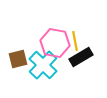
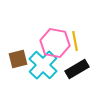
black rectangle: moved 4 px left, 12 px down
